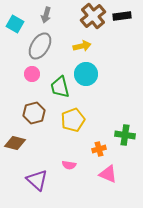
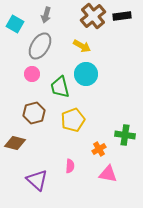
yellow arrow: rotated 42 degrees clockwise
orange cross: rotated 16 degrees counterclockwise
pink semicircle: moved 1 px right, 1 px down; rotated 96 degrees counterclockwise
pink triangle: rotated 12 degrees counterclockwise
